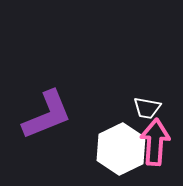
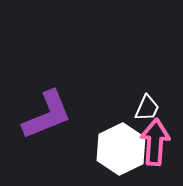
white trapezoid: rotated 76 degrees counterclockwise
